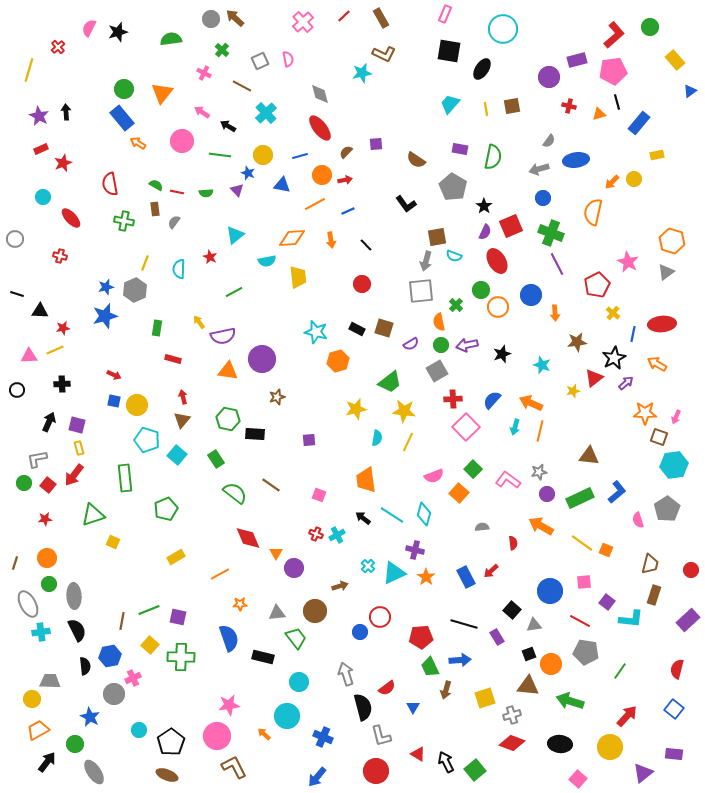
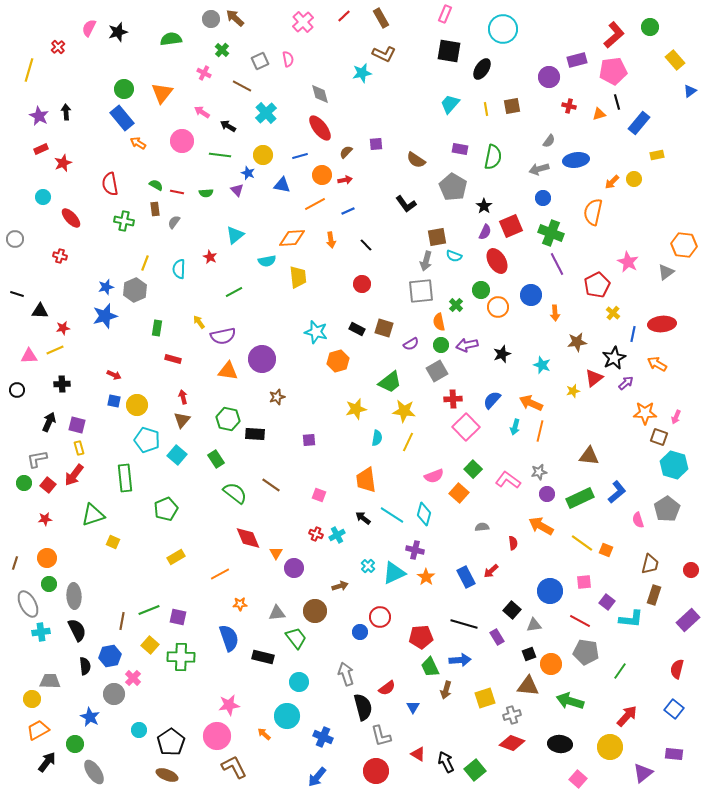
orange hexagon at (672, 241): moved 12 px right, 4 px down; rotated 10 degrees counterclockwise
cyan hexagon at (674, 465): rotated 24 degrees clockwise
pink cross at (133, 678): rotated 21 degrees counterclockwise
